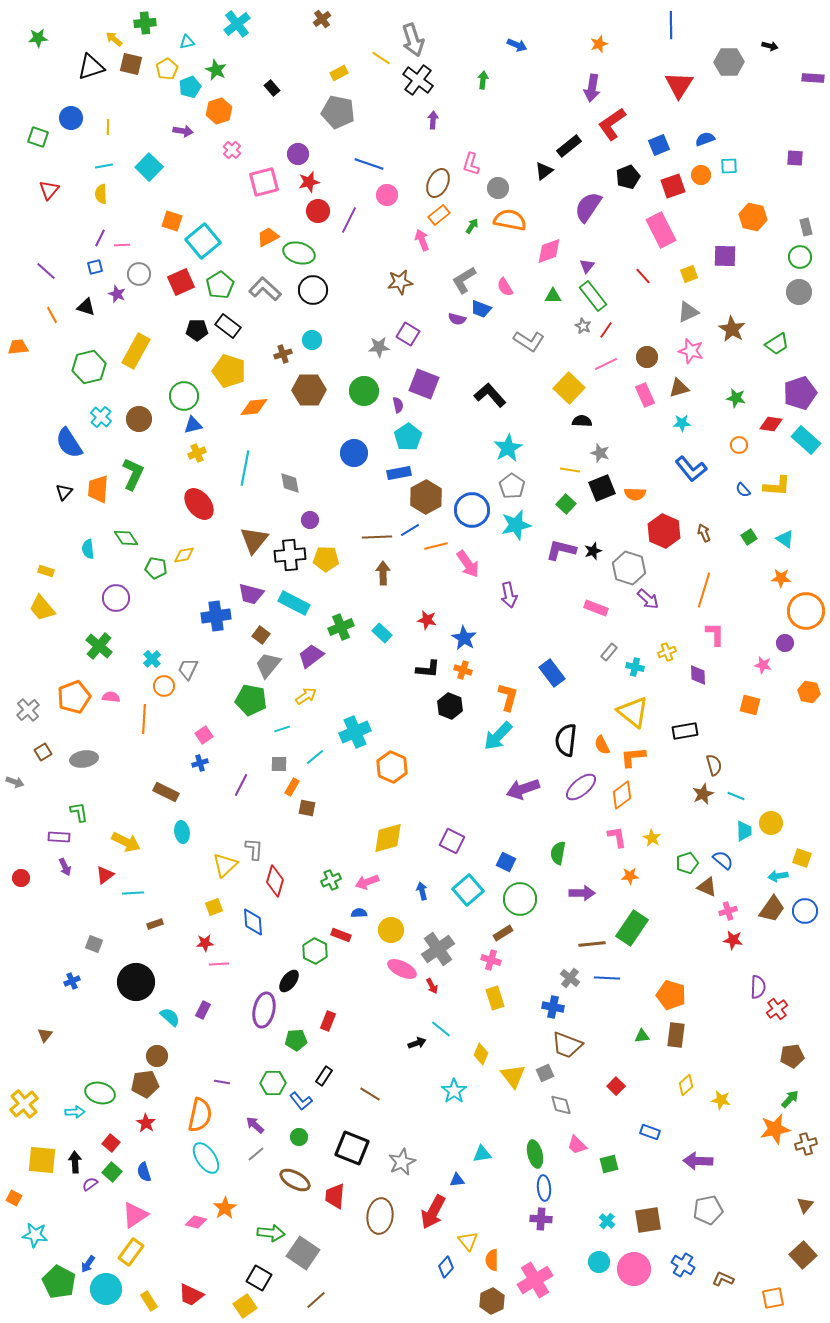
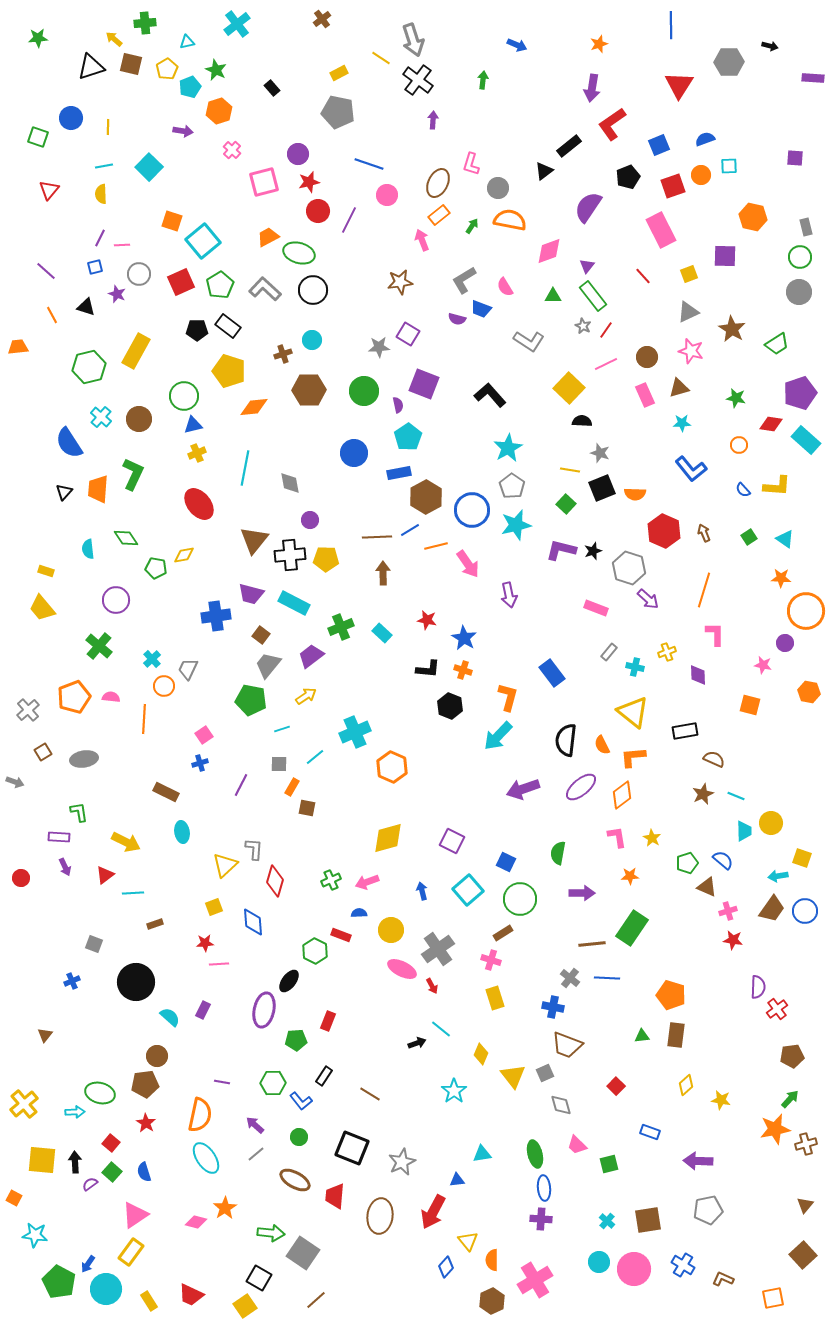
purple circle at (116, 598): moved 2 px down
brown semicircle at (714, 765): moved 6 px up; rotated 50 degrees counterclockwise
